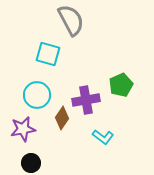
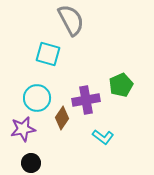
cyan circle: moved 3 px down
